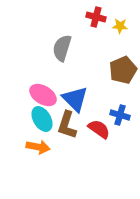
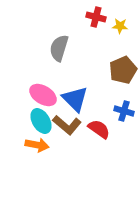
gray semicircle: moved 3 px left
blue cross: moved 4 px right, 4 px up
cyan ellipse: moved 1 px left, 2 px down
brown L-shape: rotated 68 degrees counterclockwise
orange arrow: moved 1 px left, 2 px up
